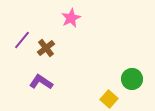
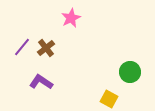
purple line: moved 7 px down
green circle: moved 2 px left, 7 px up
yellow square: rotated 12 degrees counterclockwise
